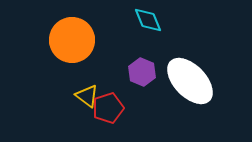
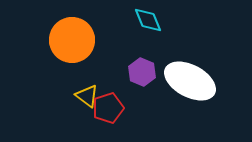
white ellipse: rotated 18 degrees counterclockwise
